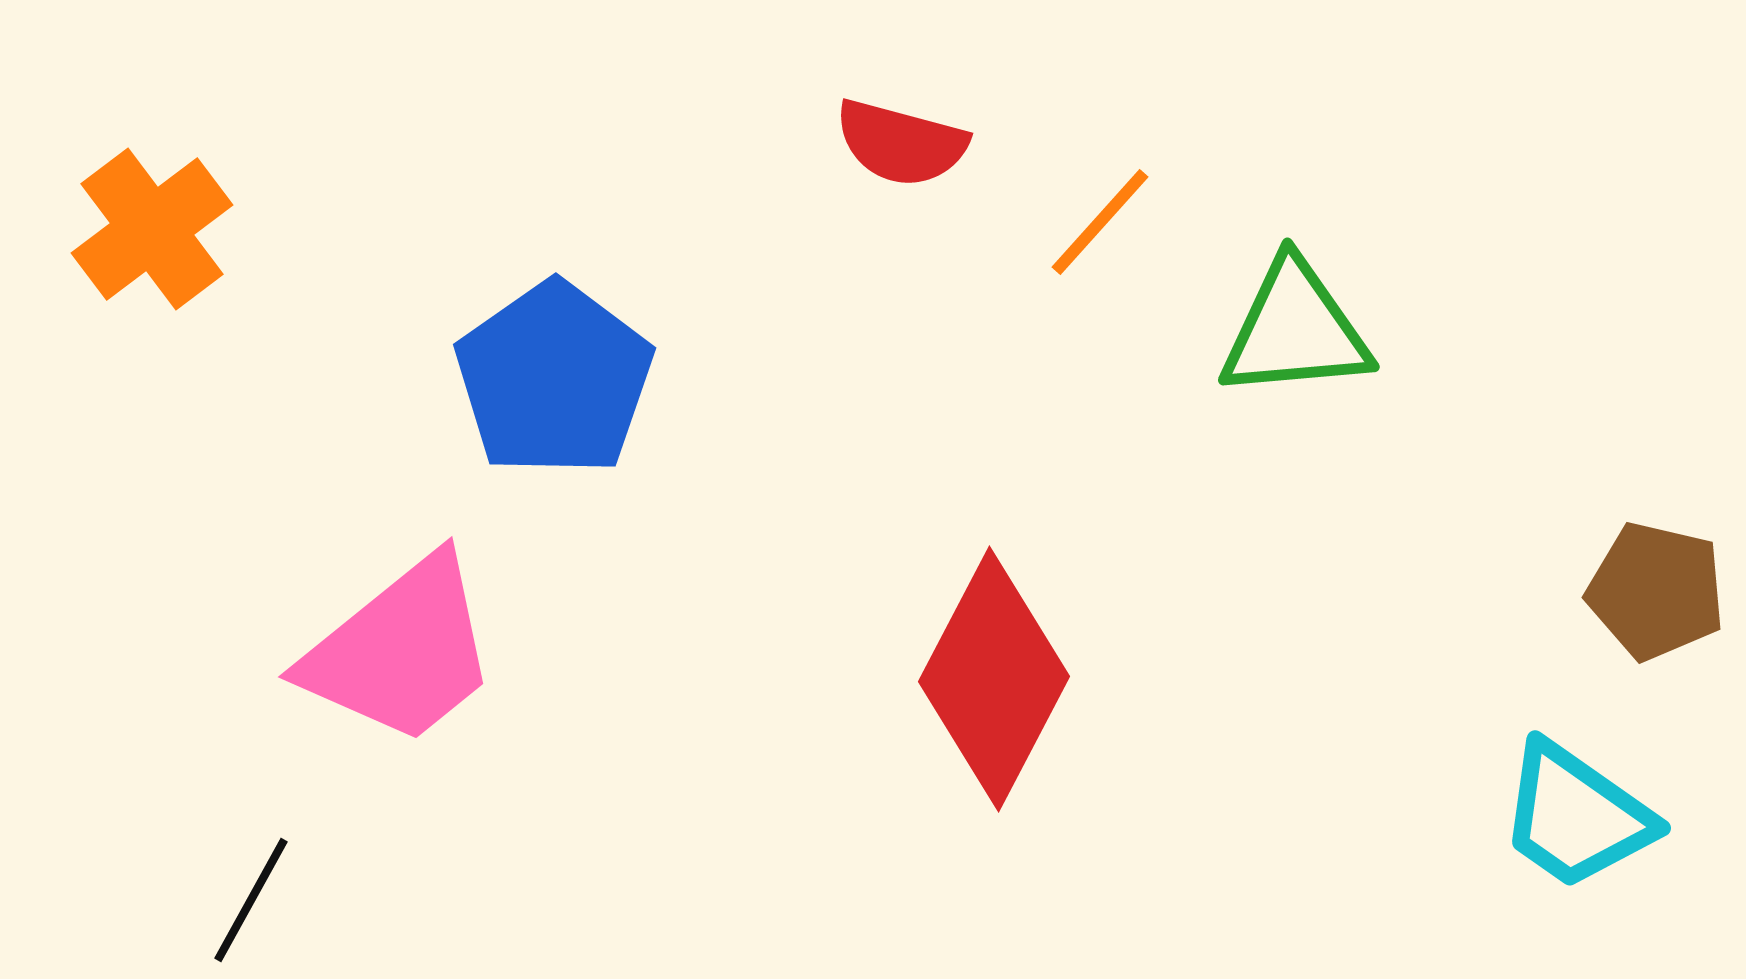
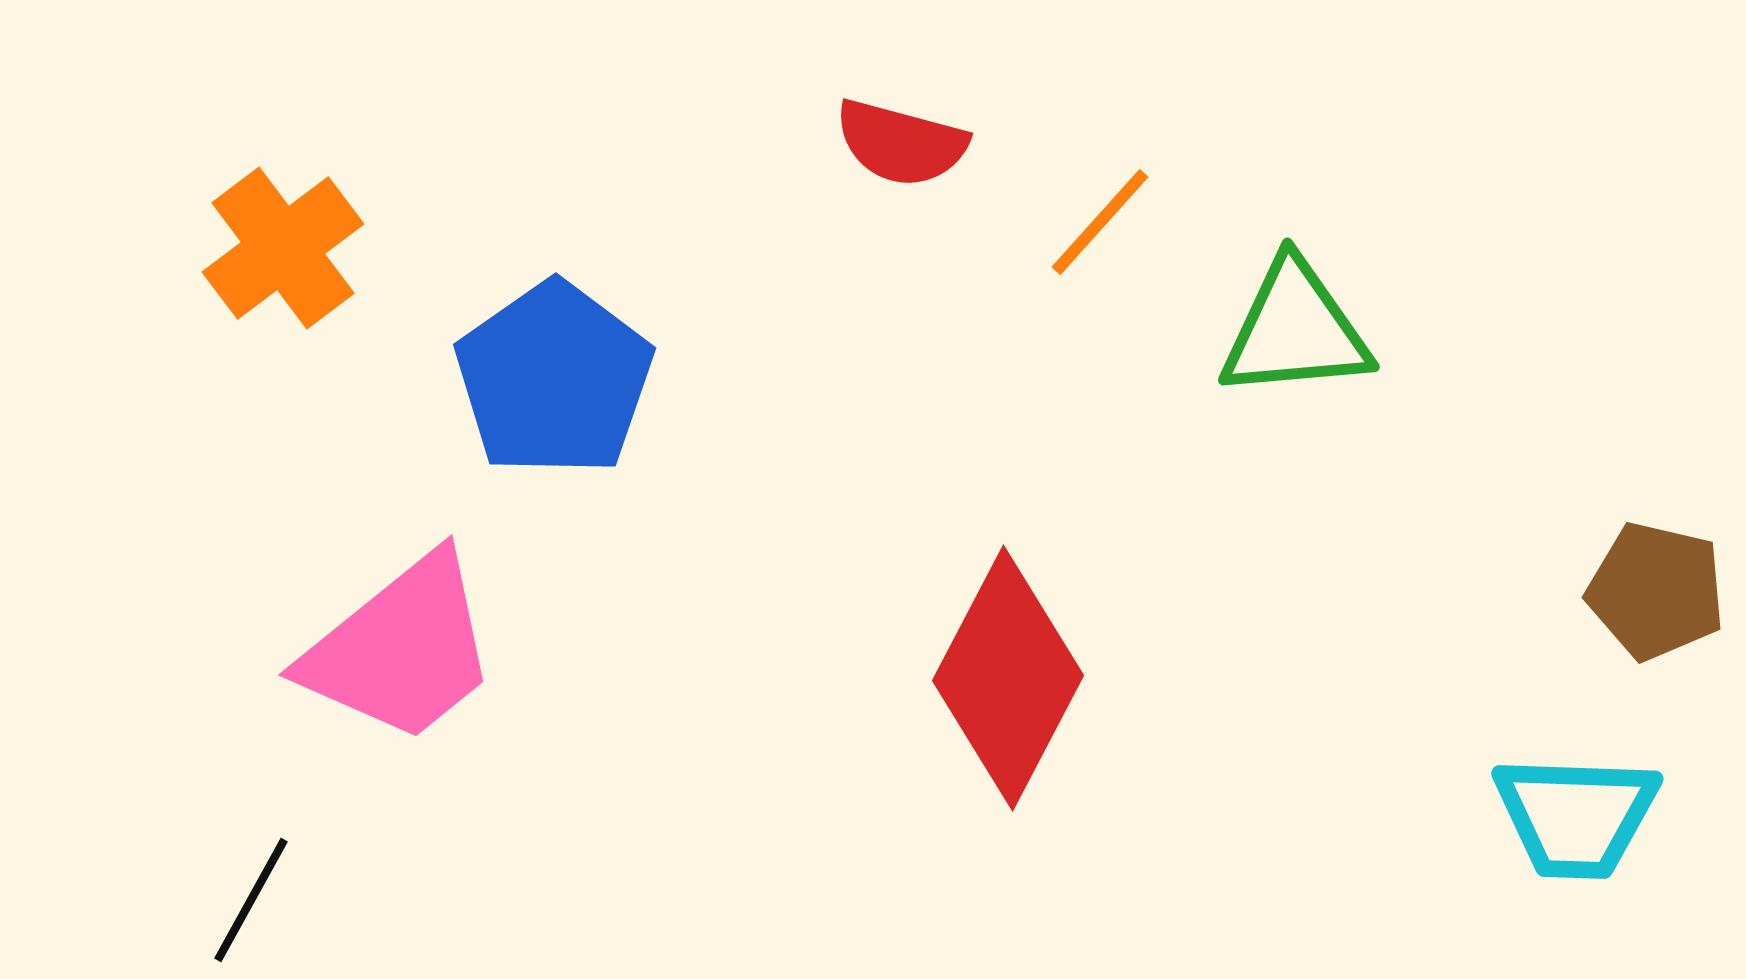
orange cross: moved 131 px right, 19 px down
pink trapezoid: moved 2 px up
red diamond: moved 14 px right, 1 px up
cyan trapezoid: rotated 33 degrees counterclockwise
